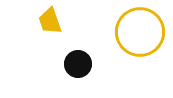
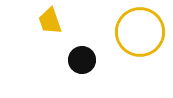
black circle: moved 4 px right, 4 px up
